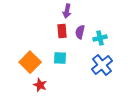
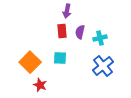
blue cross: moved 1 px right, 1 px down
